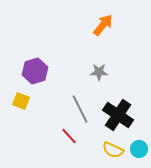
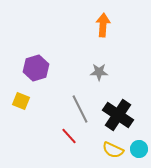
orange arrow: rotated 35 degrees counterclockwise
purple hexagon: moved 1 px right, 3 px up
